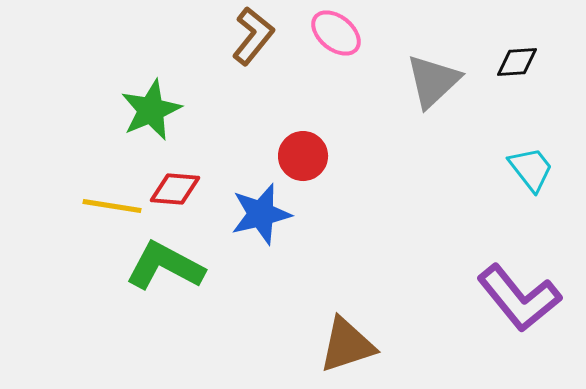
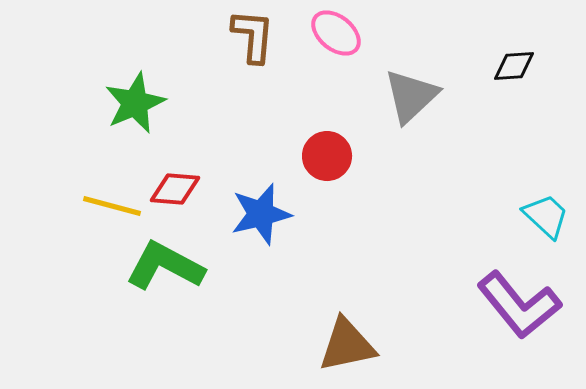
brown L-shape: rotated 34 degrees counterclockwise
black diamond: moved 3 px left, 4 px down
gray triangle: moved 22 px left, 15 px down
green star: moved 16 px left, 7 px up
red circle: moved 24 px right
cyan trapezoid: moved 15 px right, 47 px down; rotated 9 degrees counterclockwise
yellow line: rotated 6 degrees clockwise
purple L-shape: moved 7 px down
brown triangle: rotated 6 degrees clockwise
